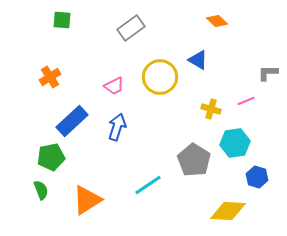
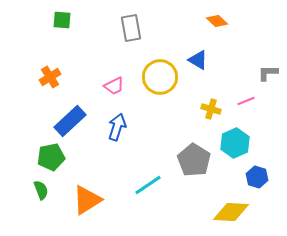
gray rectangle: rotated 64 degrees counterclockwise
blue rectangle: moved 2 px left
cyan hexagon: rotated 16 degrees counterclockwise
yellow diamond: moved 3 px right, 1 px down
